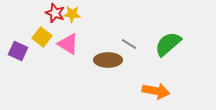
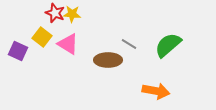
green semicircle: moved 1 px down
